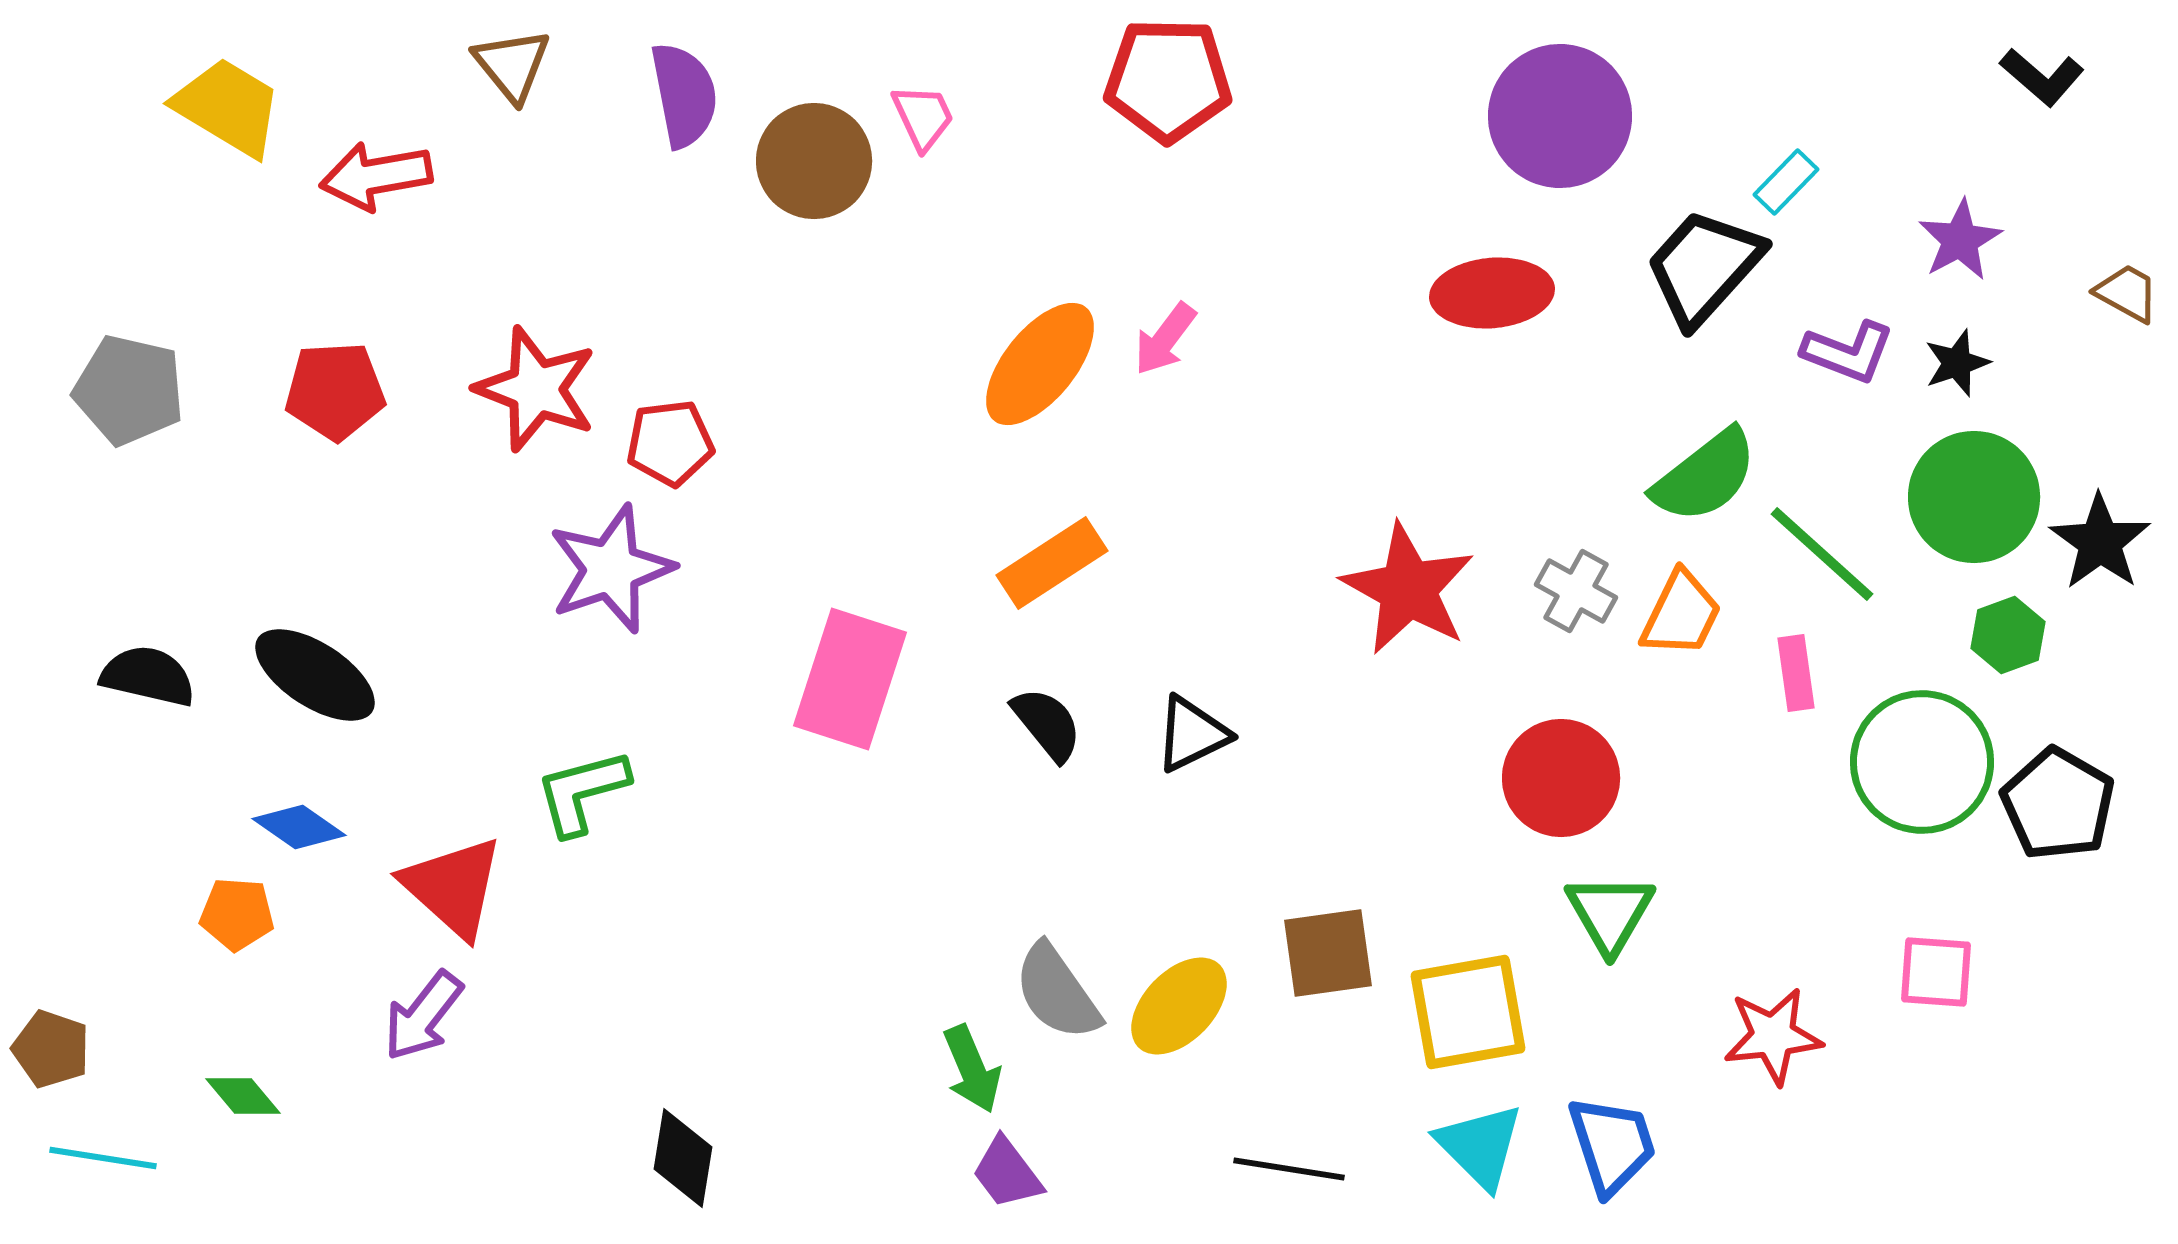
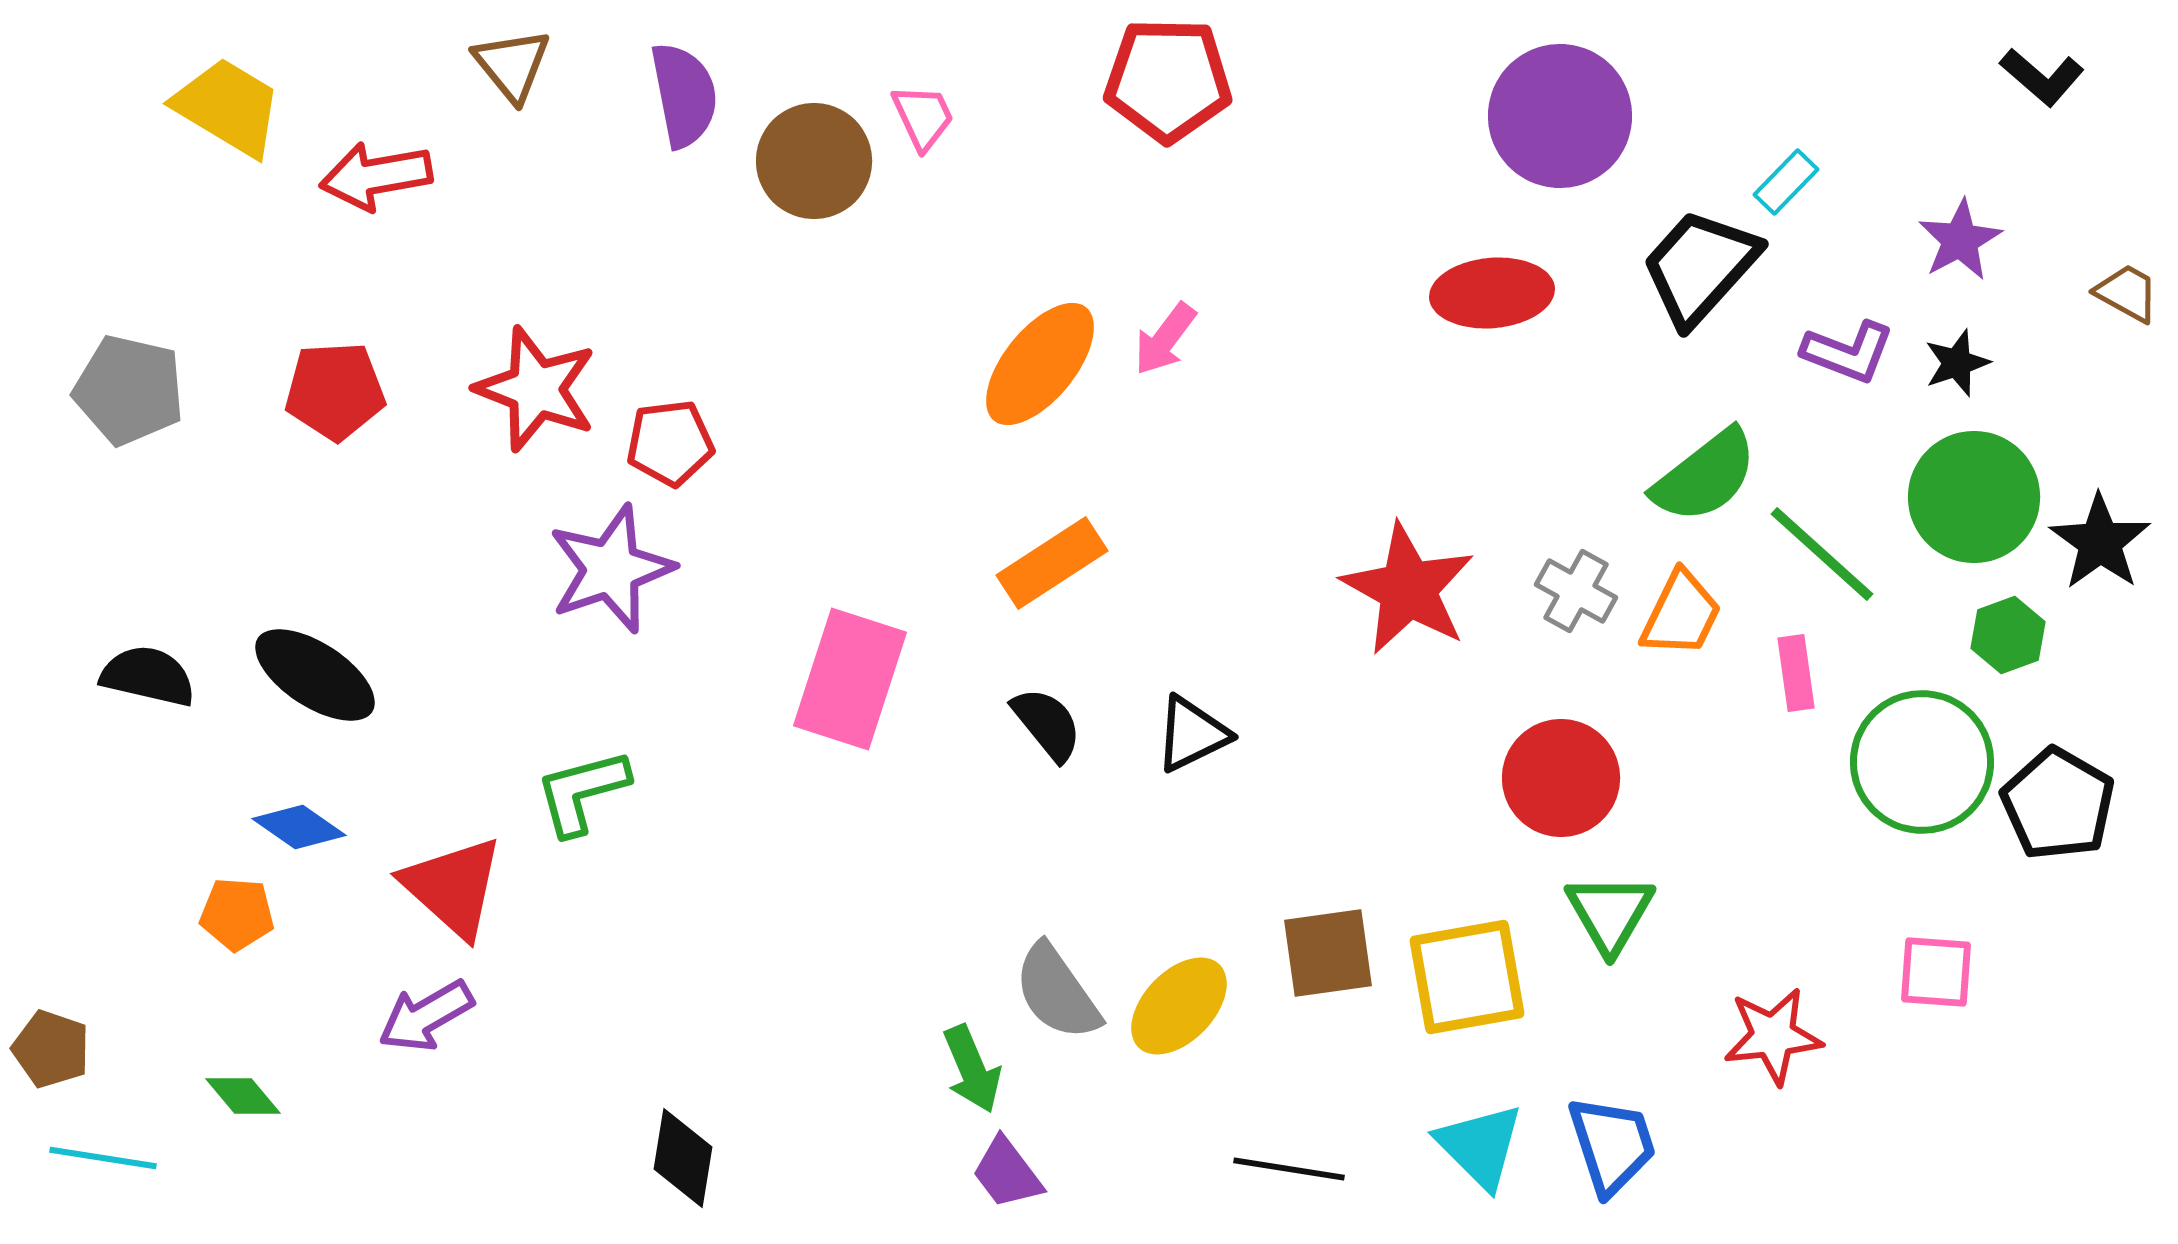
black trapezoid at (1704, 267): moved 4 px left
yellow square at (1468, 1012): moved 1 px left, 35 px up
purple arrow at (423, 1016): moved 3 px right; rotated 22 degrees clockwise
